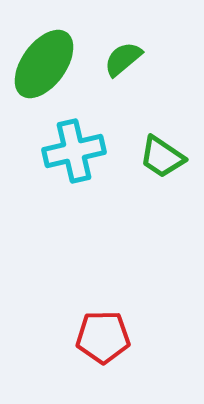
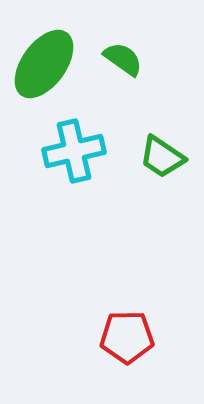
green semicircle: rotated 75 degrees clockwise
red pentagon: moved 24 px right
